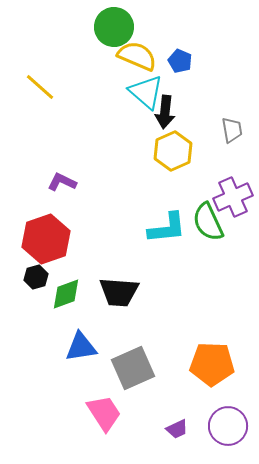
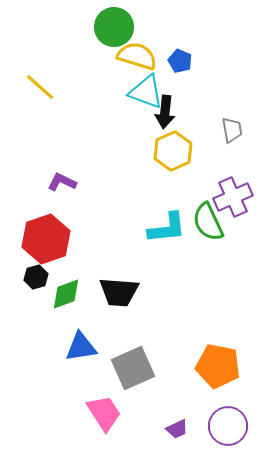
yellow semicircle: rotated 6 degrees counterclockwise
cyan triangle: rotated 21 degrees counterclockwise
orange pentagon: moved 6 px right, 2 px down; rotated 9 degrees clockwise
